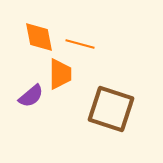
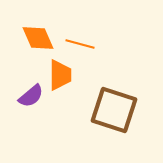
orange diamond: moved 1 px left, 1 px down; rotated 12 degrees counterclockwise
orange trapezoid: moved 1 px down
brown square: moved 3 px right, 1 px down
